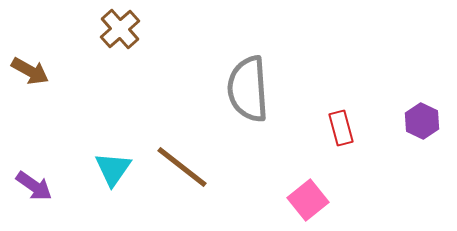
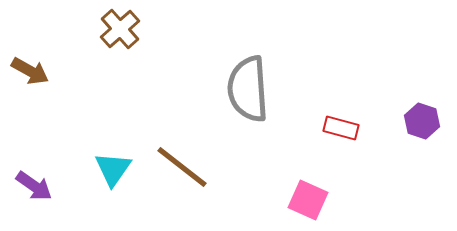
purple hexagon: rotated 8 degrees counterclockwise
red rectangle: rotated 60 degrees counterclockwise
pink square: rotated 27 degrees counterclockwise
